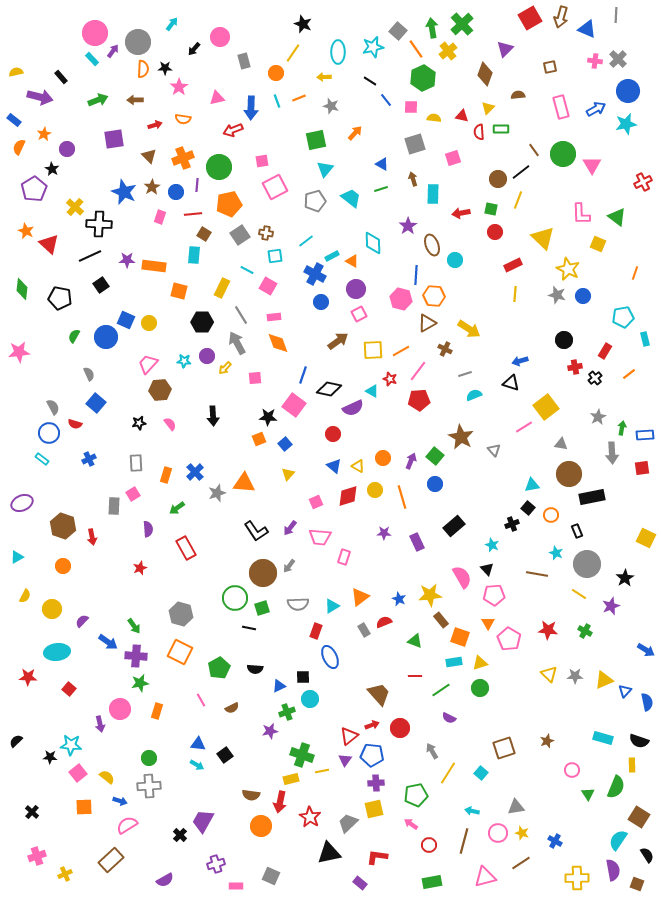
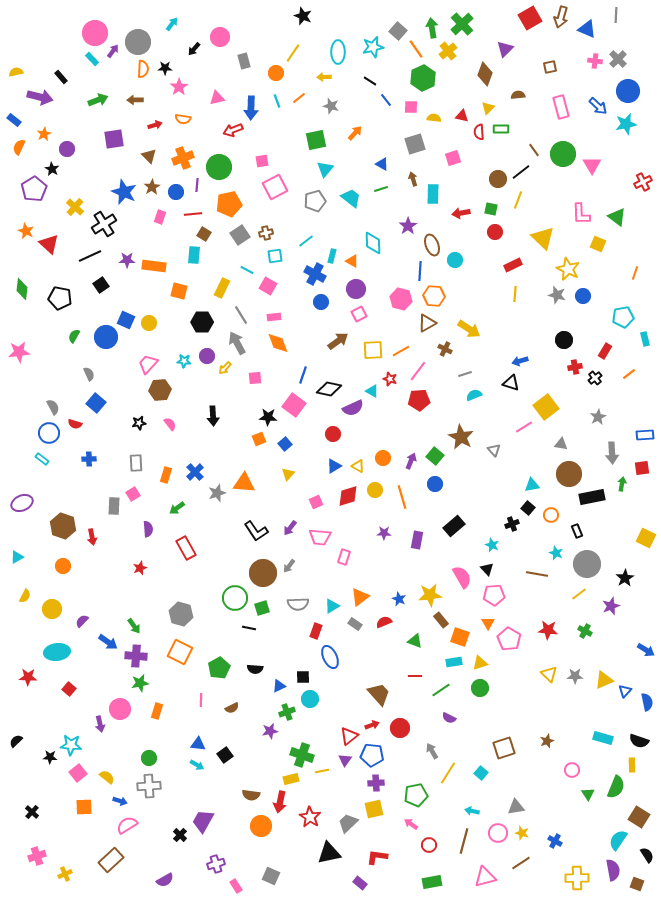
black star at (303, 24): moved 8 px up
orange line at (299, 98): rotated 16 degrees counterclockwise
blue arrow at (596, 109): moved 2 px right, 3 px up; rotated 72 degrees clockwise
black cross at (99, 224): moved 5 px right; rotated 35 degrees counterclockwise
brown cross at (266, 233): rotated 24 degrees counterclockwise
cyan rectangle at (332, 256): rotated 48 degrees counterclockwise
blue line at (416, 275): moved 4 px right, 4 px up
green arrow at (622, 428): moved 56 px down
blue cross at (89, 459): rotated 24 degrees clockwise
blue triangle at (334, 466): rotated 49 degrees clockwise
purple rectangle at (417, 542): moved 2 px up; rotated 36 degrees clockwise
yellow line at (579, 594): rotated 70 degrees counterclockwise
gray rectangle at (364, 630): moved 9 px left, 6 px up; rotated 24 degrees counterclockwise
pink line at (201, 700): rotated 32 degrees clockwise
pink rectangle at (236, 886): rotated 56 degrees clockwise
